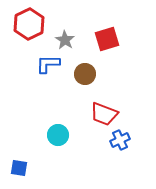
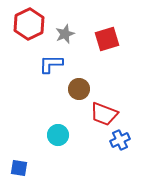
gray star: moved 6 px up; rotated 18 degrees clockwise
blue L-shape: moved 3 px right
brown circle: moved 6 px left, 15 px down
